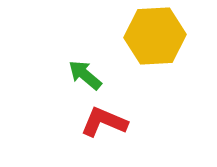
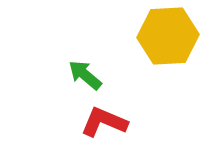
yellow hexagon: moved 13 px right
